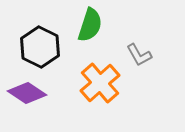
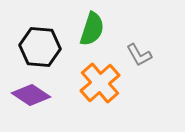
green semicircle: moved 2 px right, 4 px down
black hexagon: rotated 21 degrees counterclockwise
purple diamond: moved 4 px right, 2 px down
